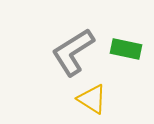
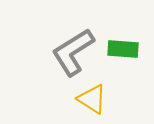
green rectangle: moved 3 px left; rotated 8 degrees counterclockwise
